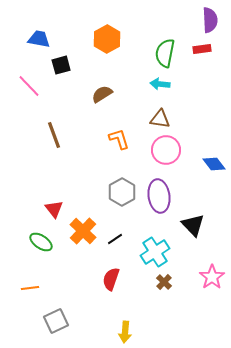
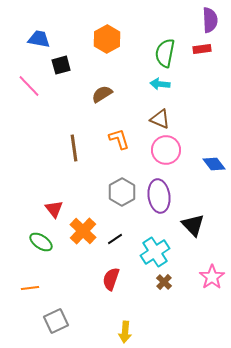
brown triangle: rotated 15 degrees clockwise
brown line: moved 20 px right, 13 px down; rotated 12 degrees clockwise
